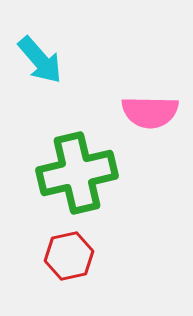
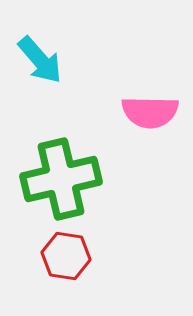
green cross: moved 16 px left, 6 px down
red hexagon: moved 3 px left; rotated 21 degrees clockwise
